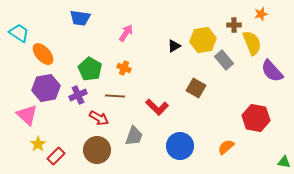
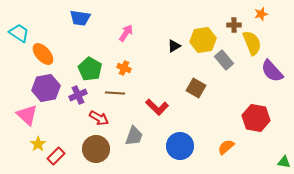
brown line: moved 3 px up
brown circle: moved 1 px left, 1 px up
